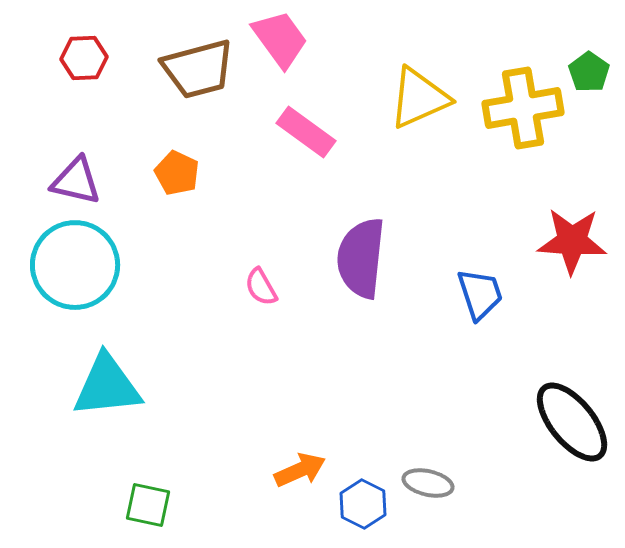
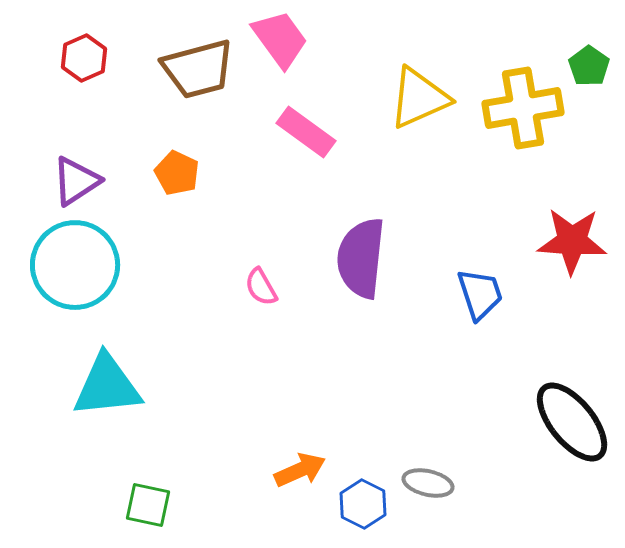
red hexagon: rotated 21 degrees counterclockwise
green pentagon: moved 6 px up
purple triangle: rotated 46 degrees counterclockwise
